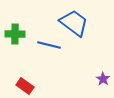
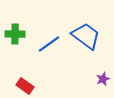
blue trapezoid: moved 12 px right, 13 px down
blue line: moved 1 px up; rotated 50 degrees counterclockwise
purple star: rotated 16 degrees clockwise
